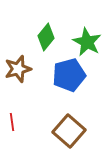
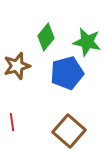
green star: rotated 16 degrees counterclockwise
brown star: moved 1 px left, 3 px up
blue pentagon: moved 2 px left, 2 px up
